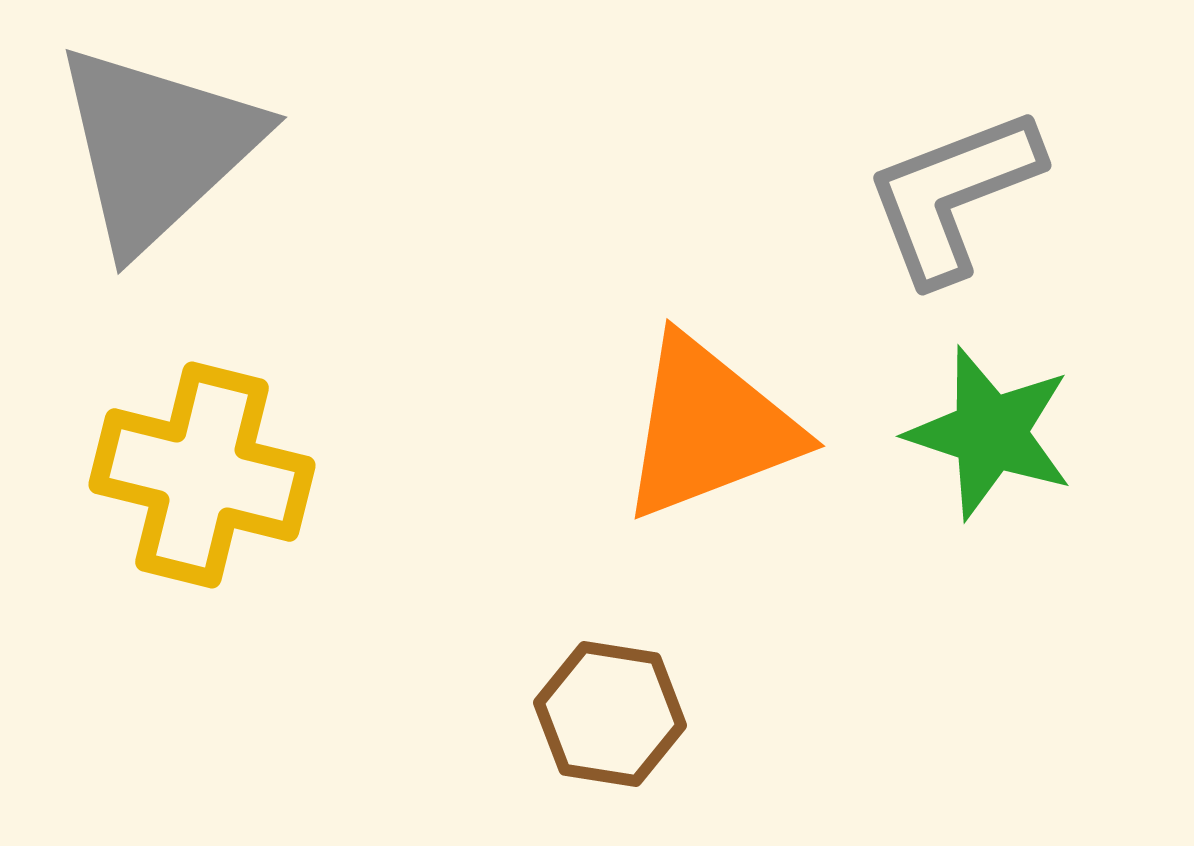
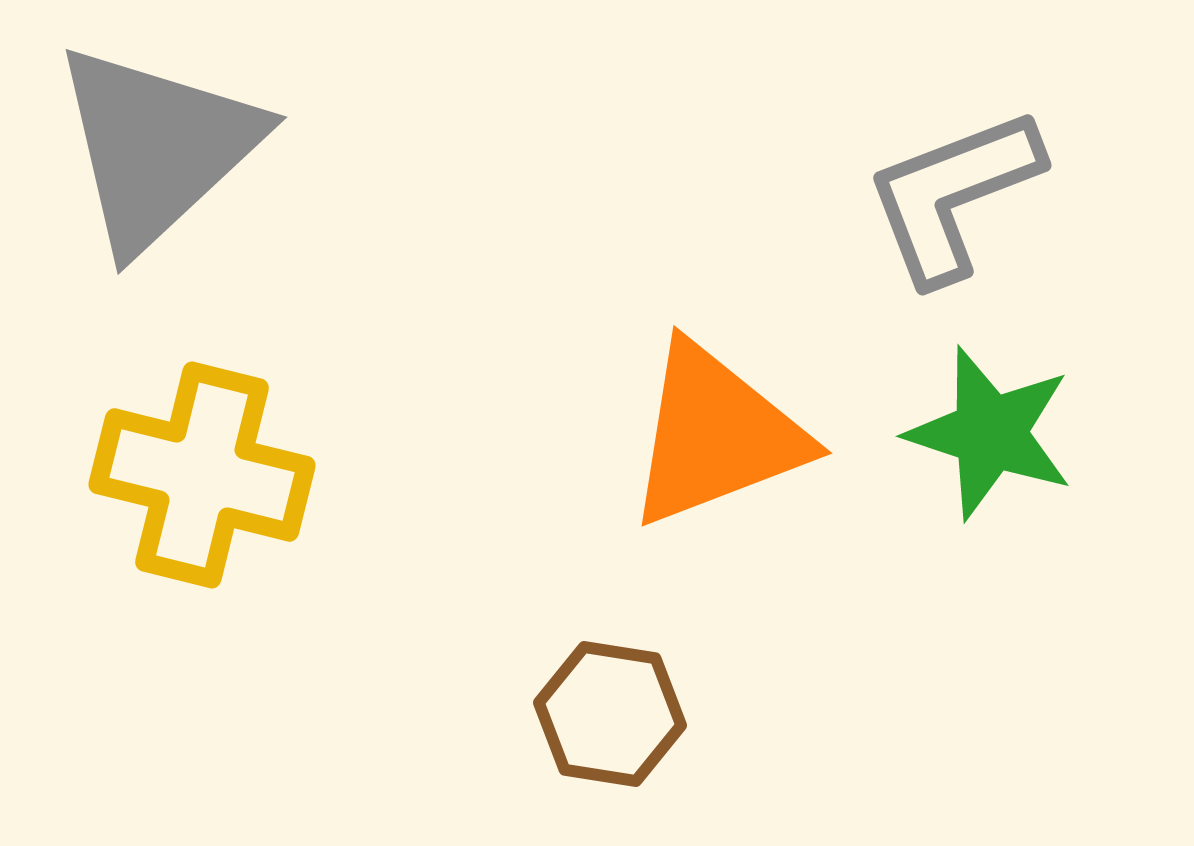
orange triangle: moved 7 px right, 7 px down
